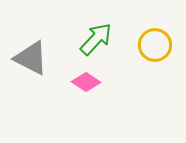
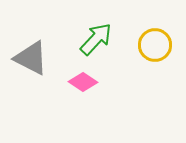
pink diamond: moved 3 px left
